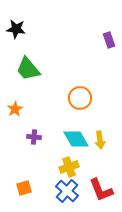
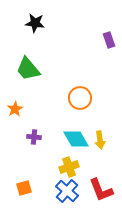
black star: moved 19 px right, 6 px up
